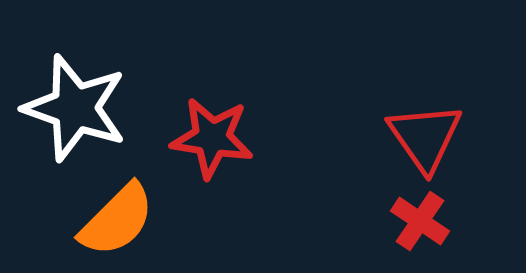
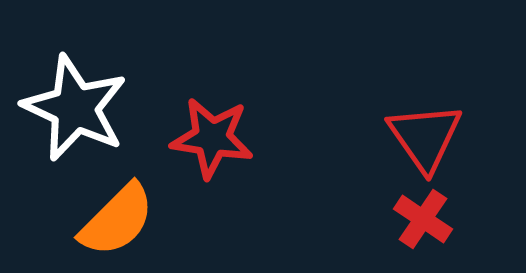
white star: rotated 6 degrees clockwise
red cross: moved 3 px right, 2 px up
